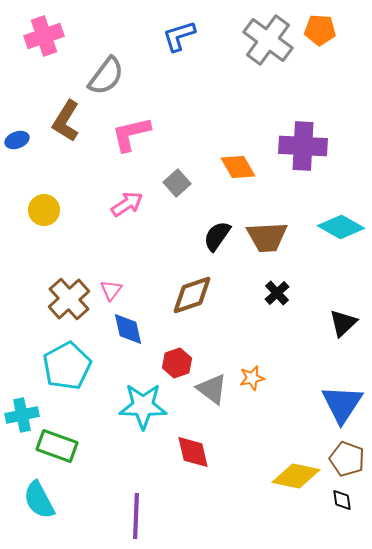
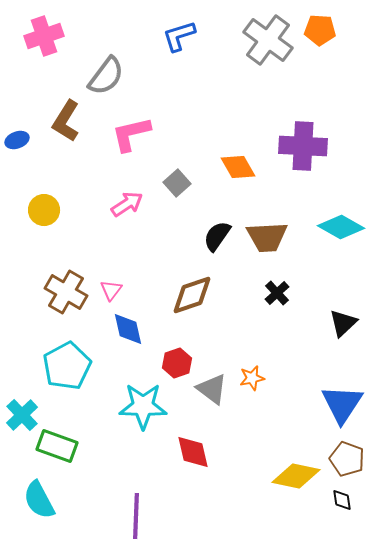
brown cross: moved 3 px left, 7 px up; rotated 18 degrees counterclockwise
cyan cross: rotated 32 degrees counterclockwise
